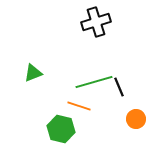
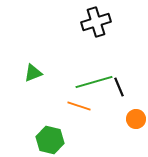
green hexagon: moved 11 px left, 11 px down
